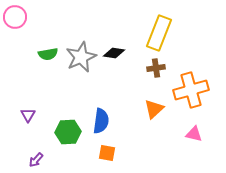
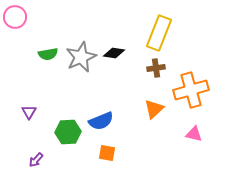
purple triangle: moved 1 px right, 3 px up
blue semicircle: rotated 60 degrees clockwise
